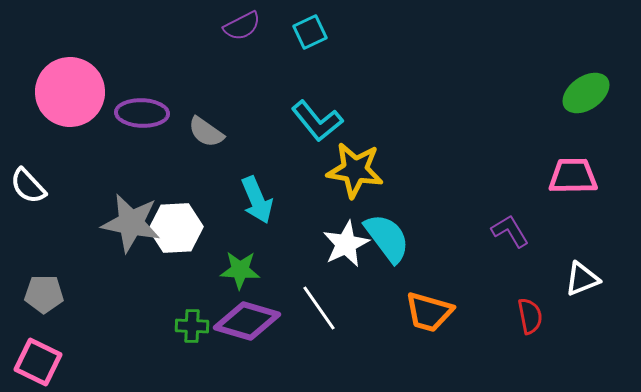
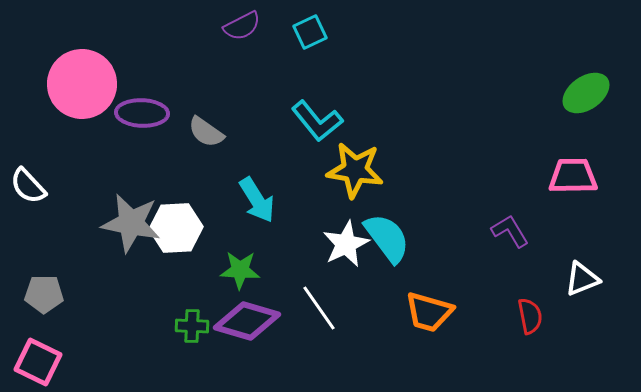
pink circle: moved 12 px right, 8 px up
cyan arrow: rotated 9 degrees counterclockwise
